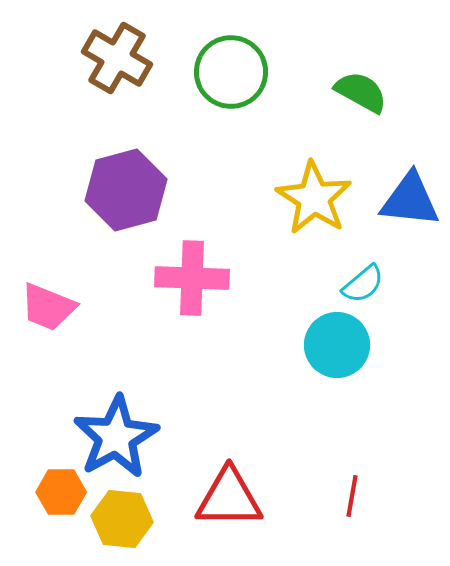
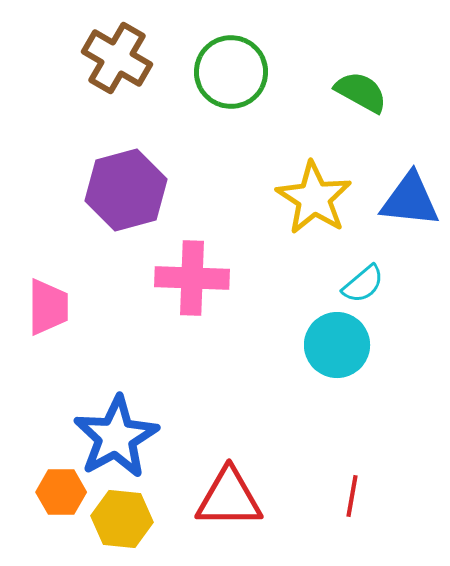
pink trapezoid: rotated 112 degrees counterclockwise
